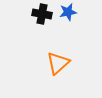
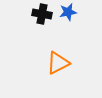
orange triangle: rotated 15 degrees clockwise
